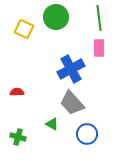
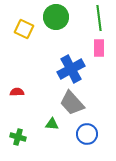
green triangle: rotated 24 degrees counterclockwise
